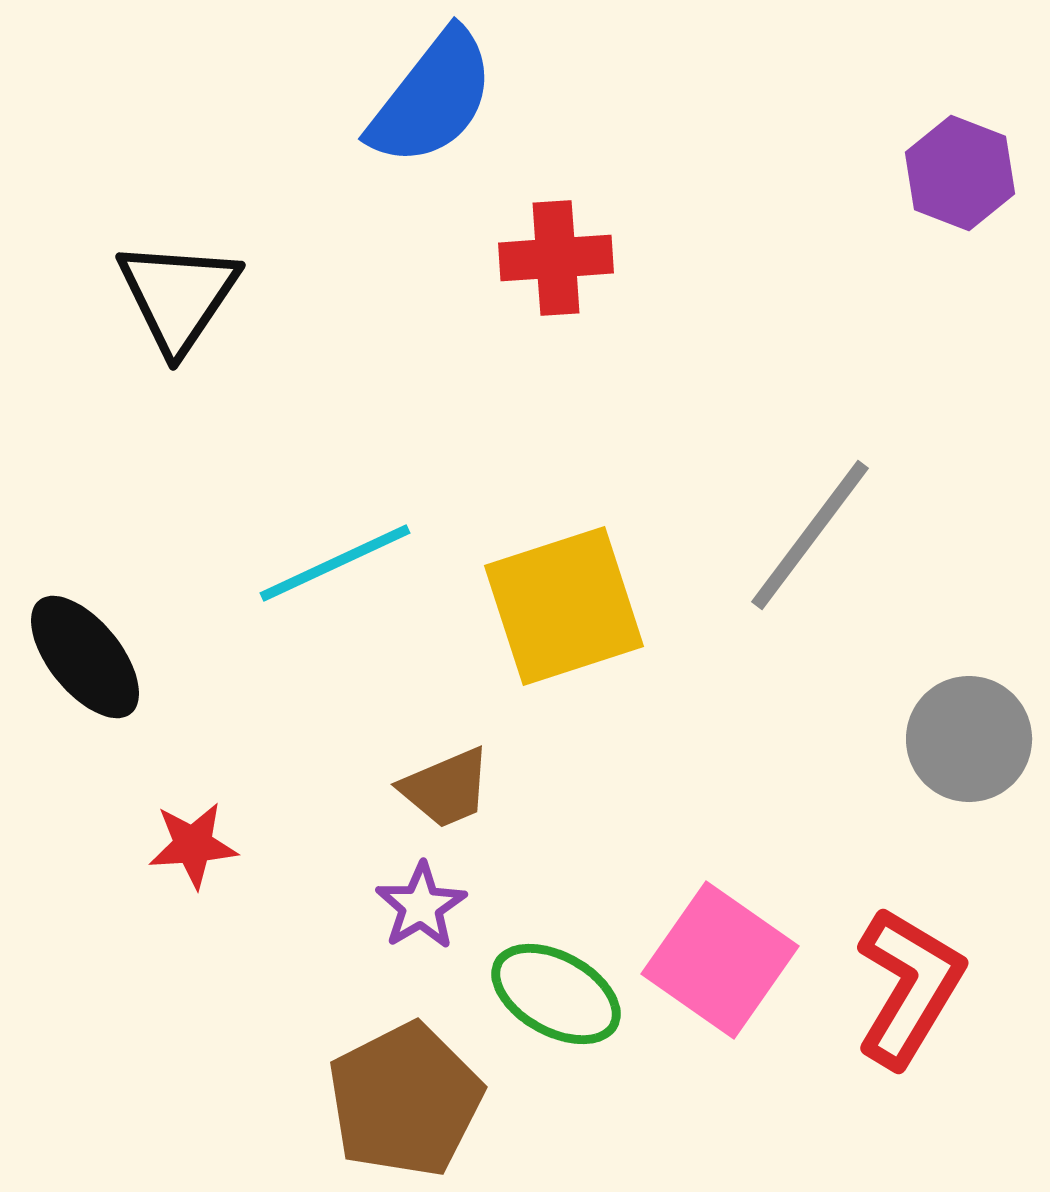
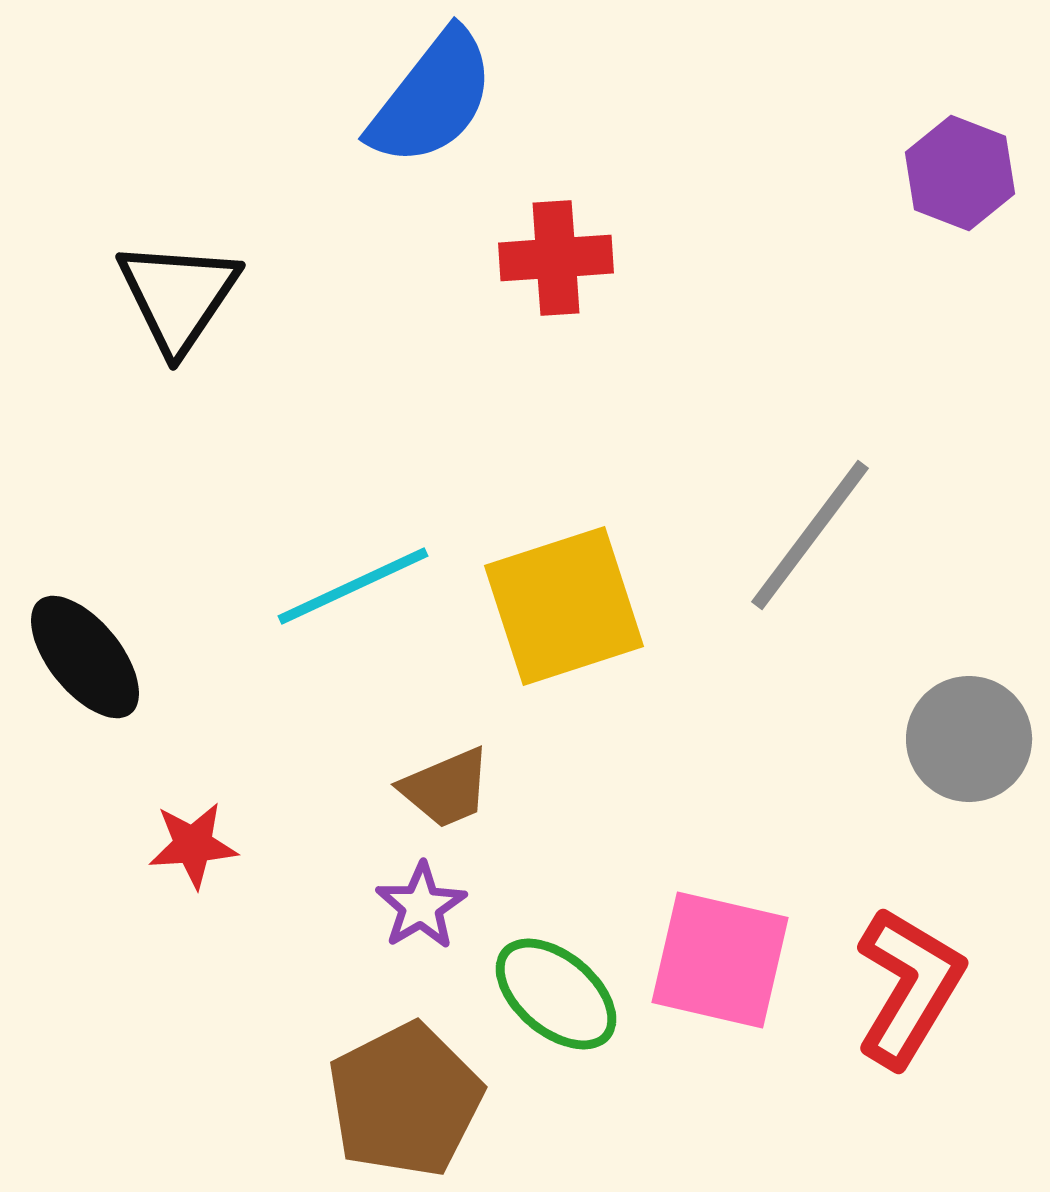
cyan line: moved 18 px right, 23 px down
pink square: rotated 22 degrees counterclockwise
green ellipse: rotated 11 degrees clockwise
